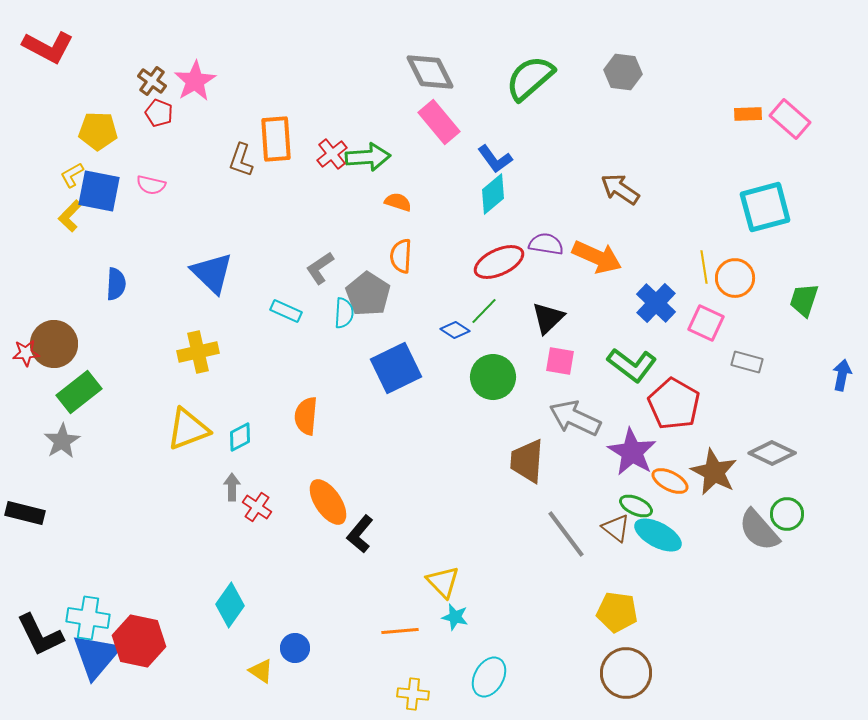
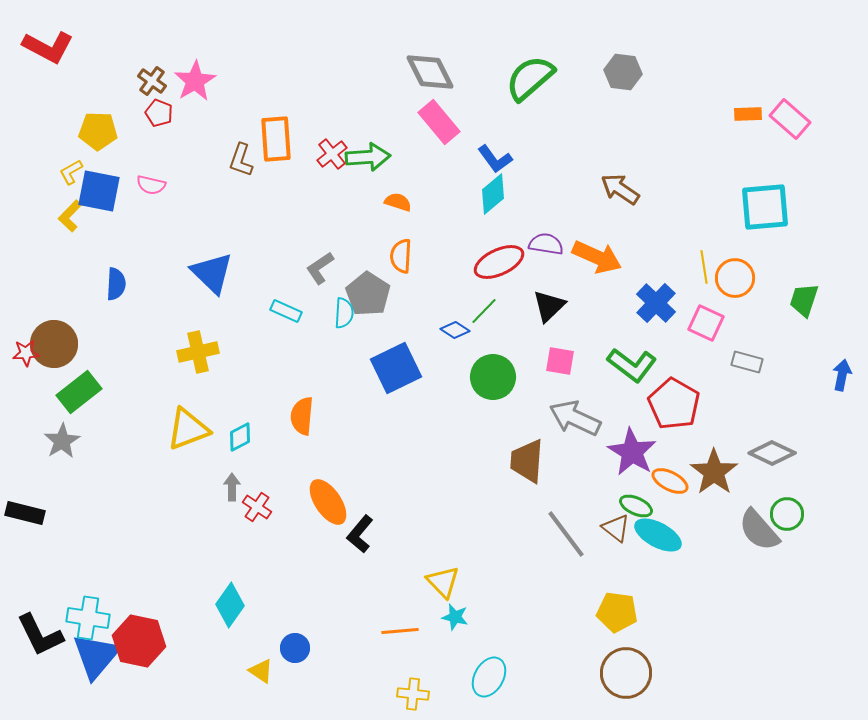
yellow L-shape at (72, 175): moved 1 px left, 3 px up
cyan square at (765, 207): rotated 10 degrees clockwise
black triangle at (548, 318): moved 1 px right, 12 px up
orange semicircle at (306, 416): moved 4 px left
brown star at (714, 472): rotated 9 degrees clockwise
